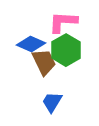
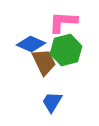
green hexagon: rotated 16 degrees clockwise
